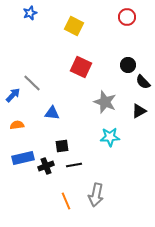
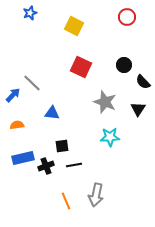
black circle: moved 4 px left
black triangle: moved 1 px left, 2 px up; rotated 28 degrees counterclockwise
